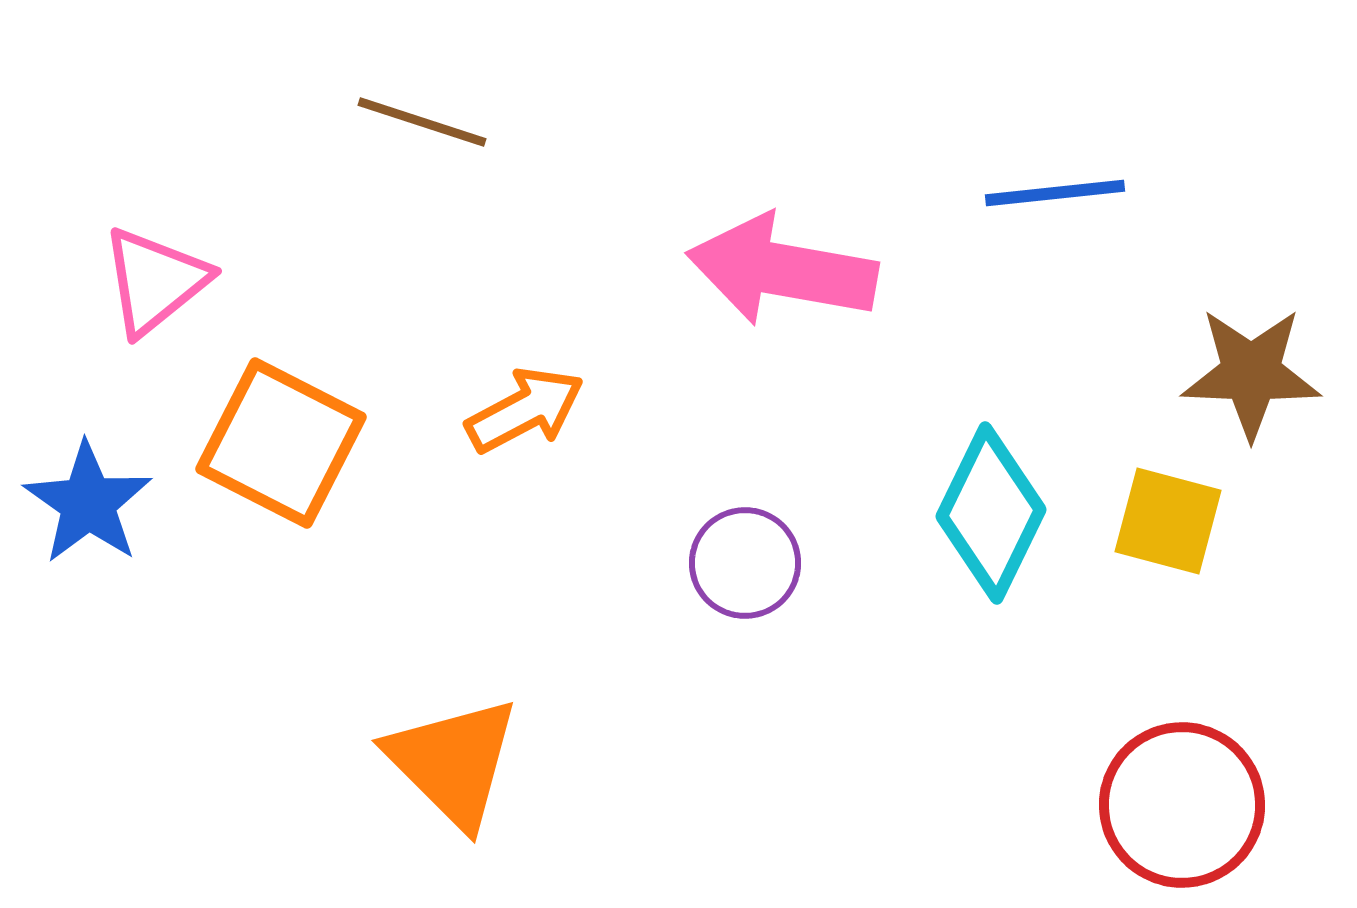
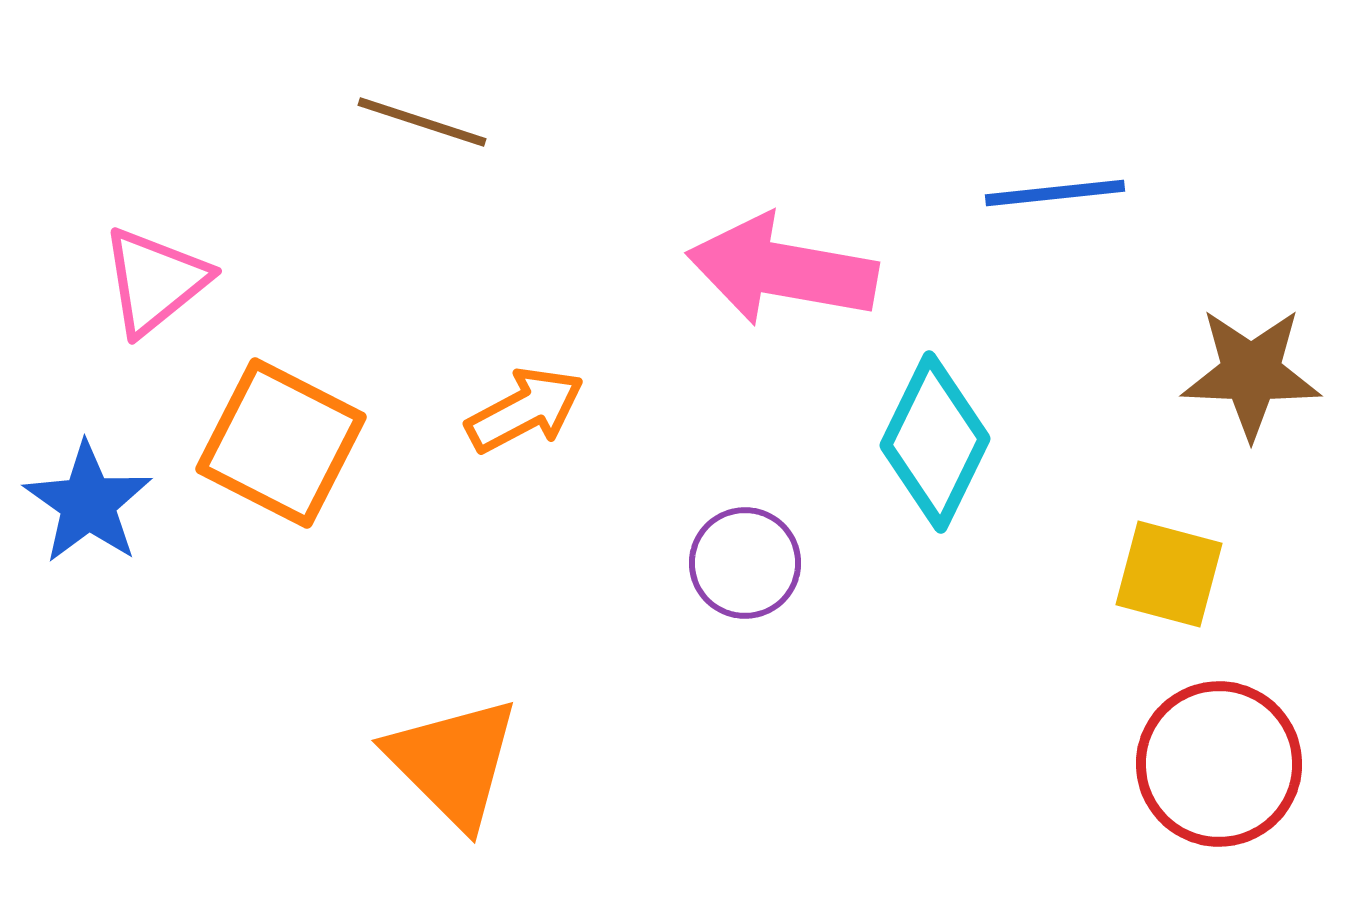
cyan diamond: moved 56 px left, 71 px up
yellow square: moved 1 px right, 53 px down
red circle: moved 37 px right, 41 px up
